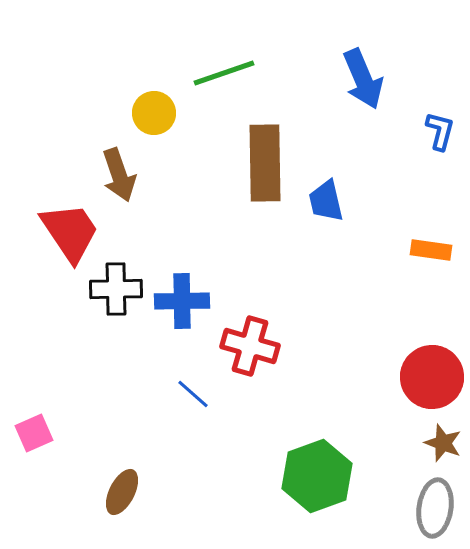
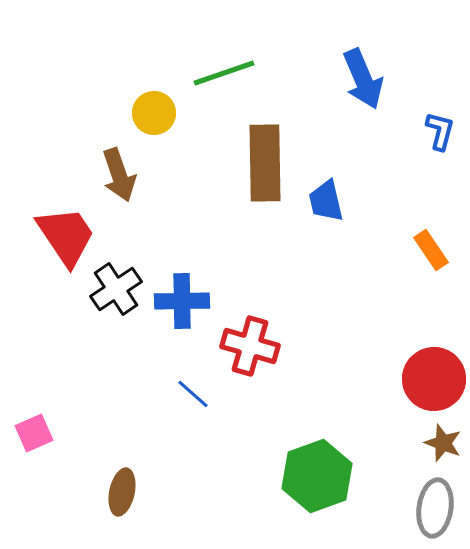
red trapezoid: moved 4 px left, 4 px down
orange rectangle: rotated 48 degrees clockwise
black cross: rotated 33 degrees counterclockwise
red circle: moved 2 px right, 2 px down
brown ellipse: rotated 15 degrees counterclockwise
